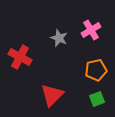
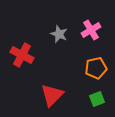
gray star: moved 4 px up
red cross: moved 2 px right, 2 px up
orange pentagon: moved 2 px up
